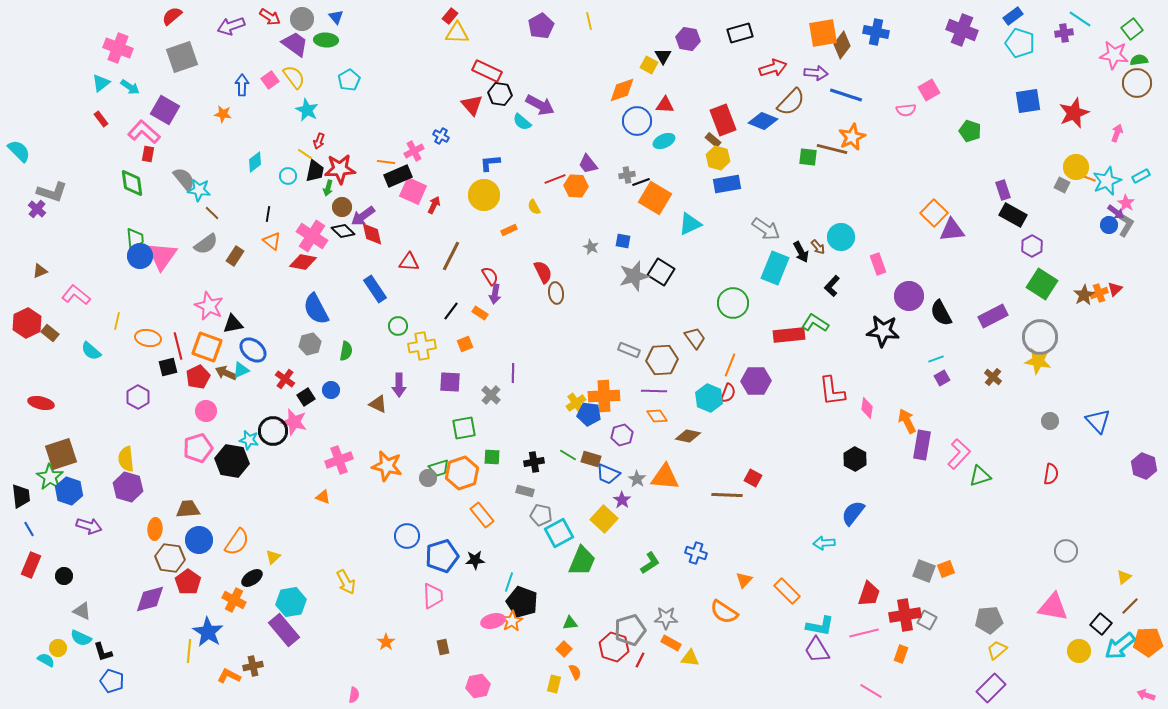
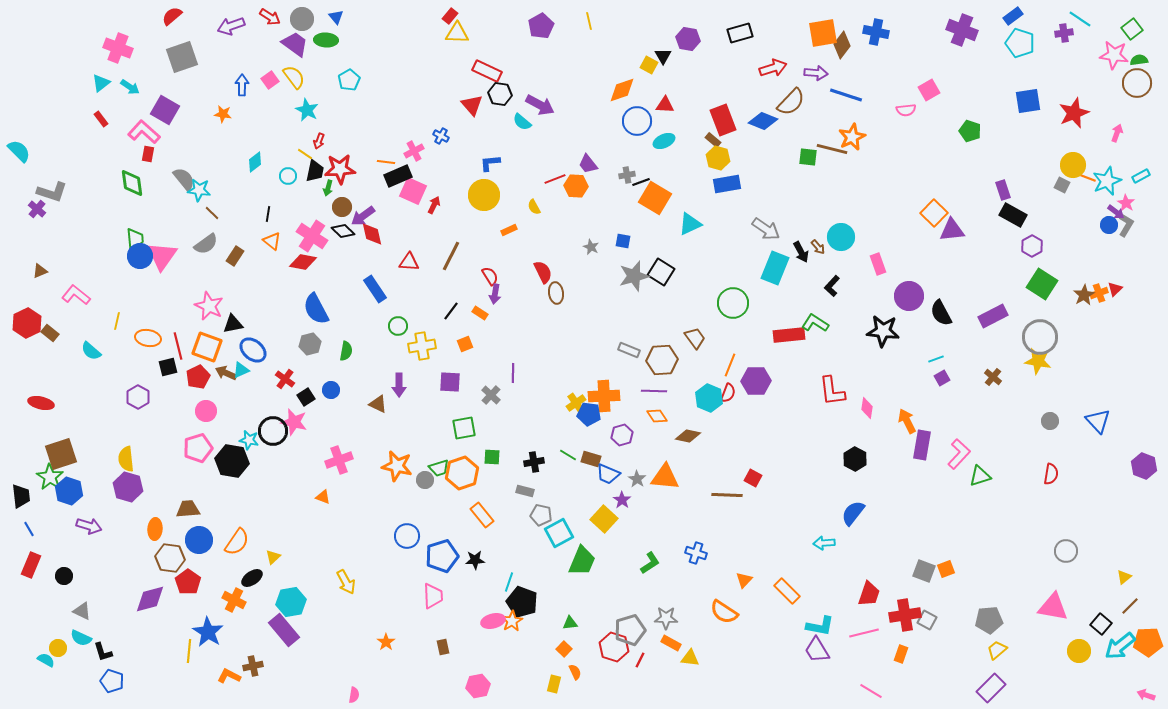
yellow circle at (1076, 167): moved 3 px left, 2 px up
orange star at (387, 466): moved 10 px right
gray circle at (428, 478): moved 3 px left, 2 px down
